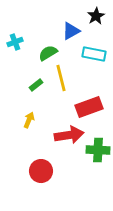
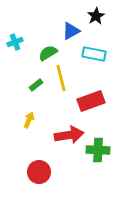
red rectangle: moved 2 px right, 6 px up
red circle: moved 2 px left, 1 px down
